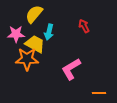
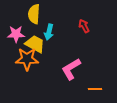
yellow semicircle: rotated 36 degrees counterclockwise
orange line: moved 4 px left, 4 px up
